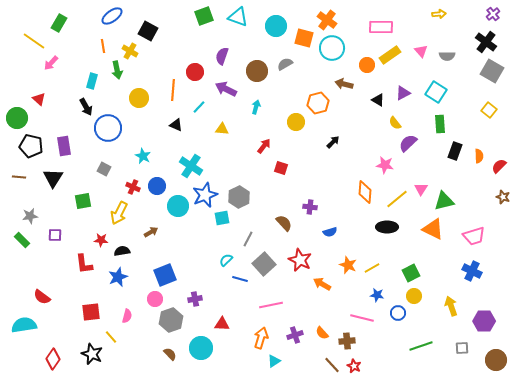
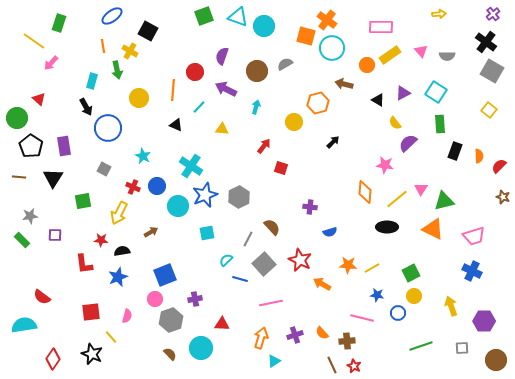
green rectangle at (59, 23): rotated 12 degrees counterclockwise
cyan circle at (276, 26): moved 12 px left
orange square at (304, 38): moved 2 px right, 2 px up
yellow circle at (296, 122): moved 2 px left
black pentagon at (31, 146): rotated 20 degrees clockwise
cyan square at (222, 218): moved 15 px left, 15 px down
brown semicircle at (284, 223): moved 12 px left, 4 px down
orange star at (348, 265): rotated 18 degrees counterclockwise
pink line at (271, 305): moved 2 px up
brown line at (332, 365): rotated 18 degrees clockwise
